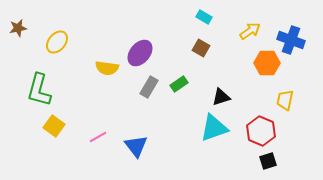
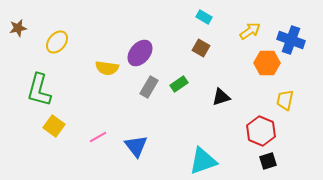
cyan triangle: moved 11 px left, 33 px down
